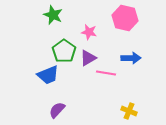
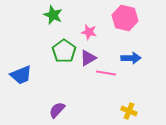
blue trapezoid: moved 27 px left
